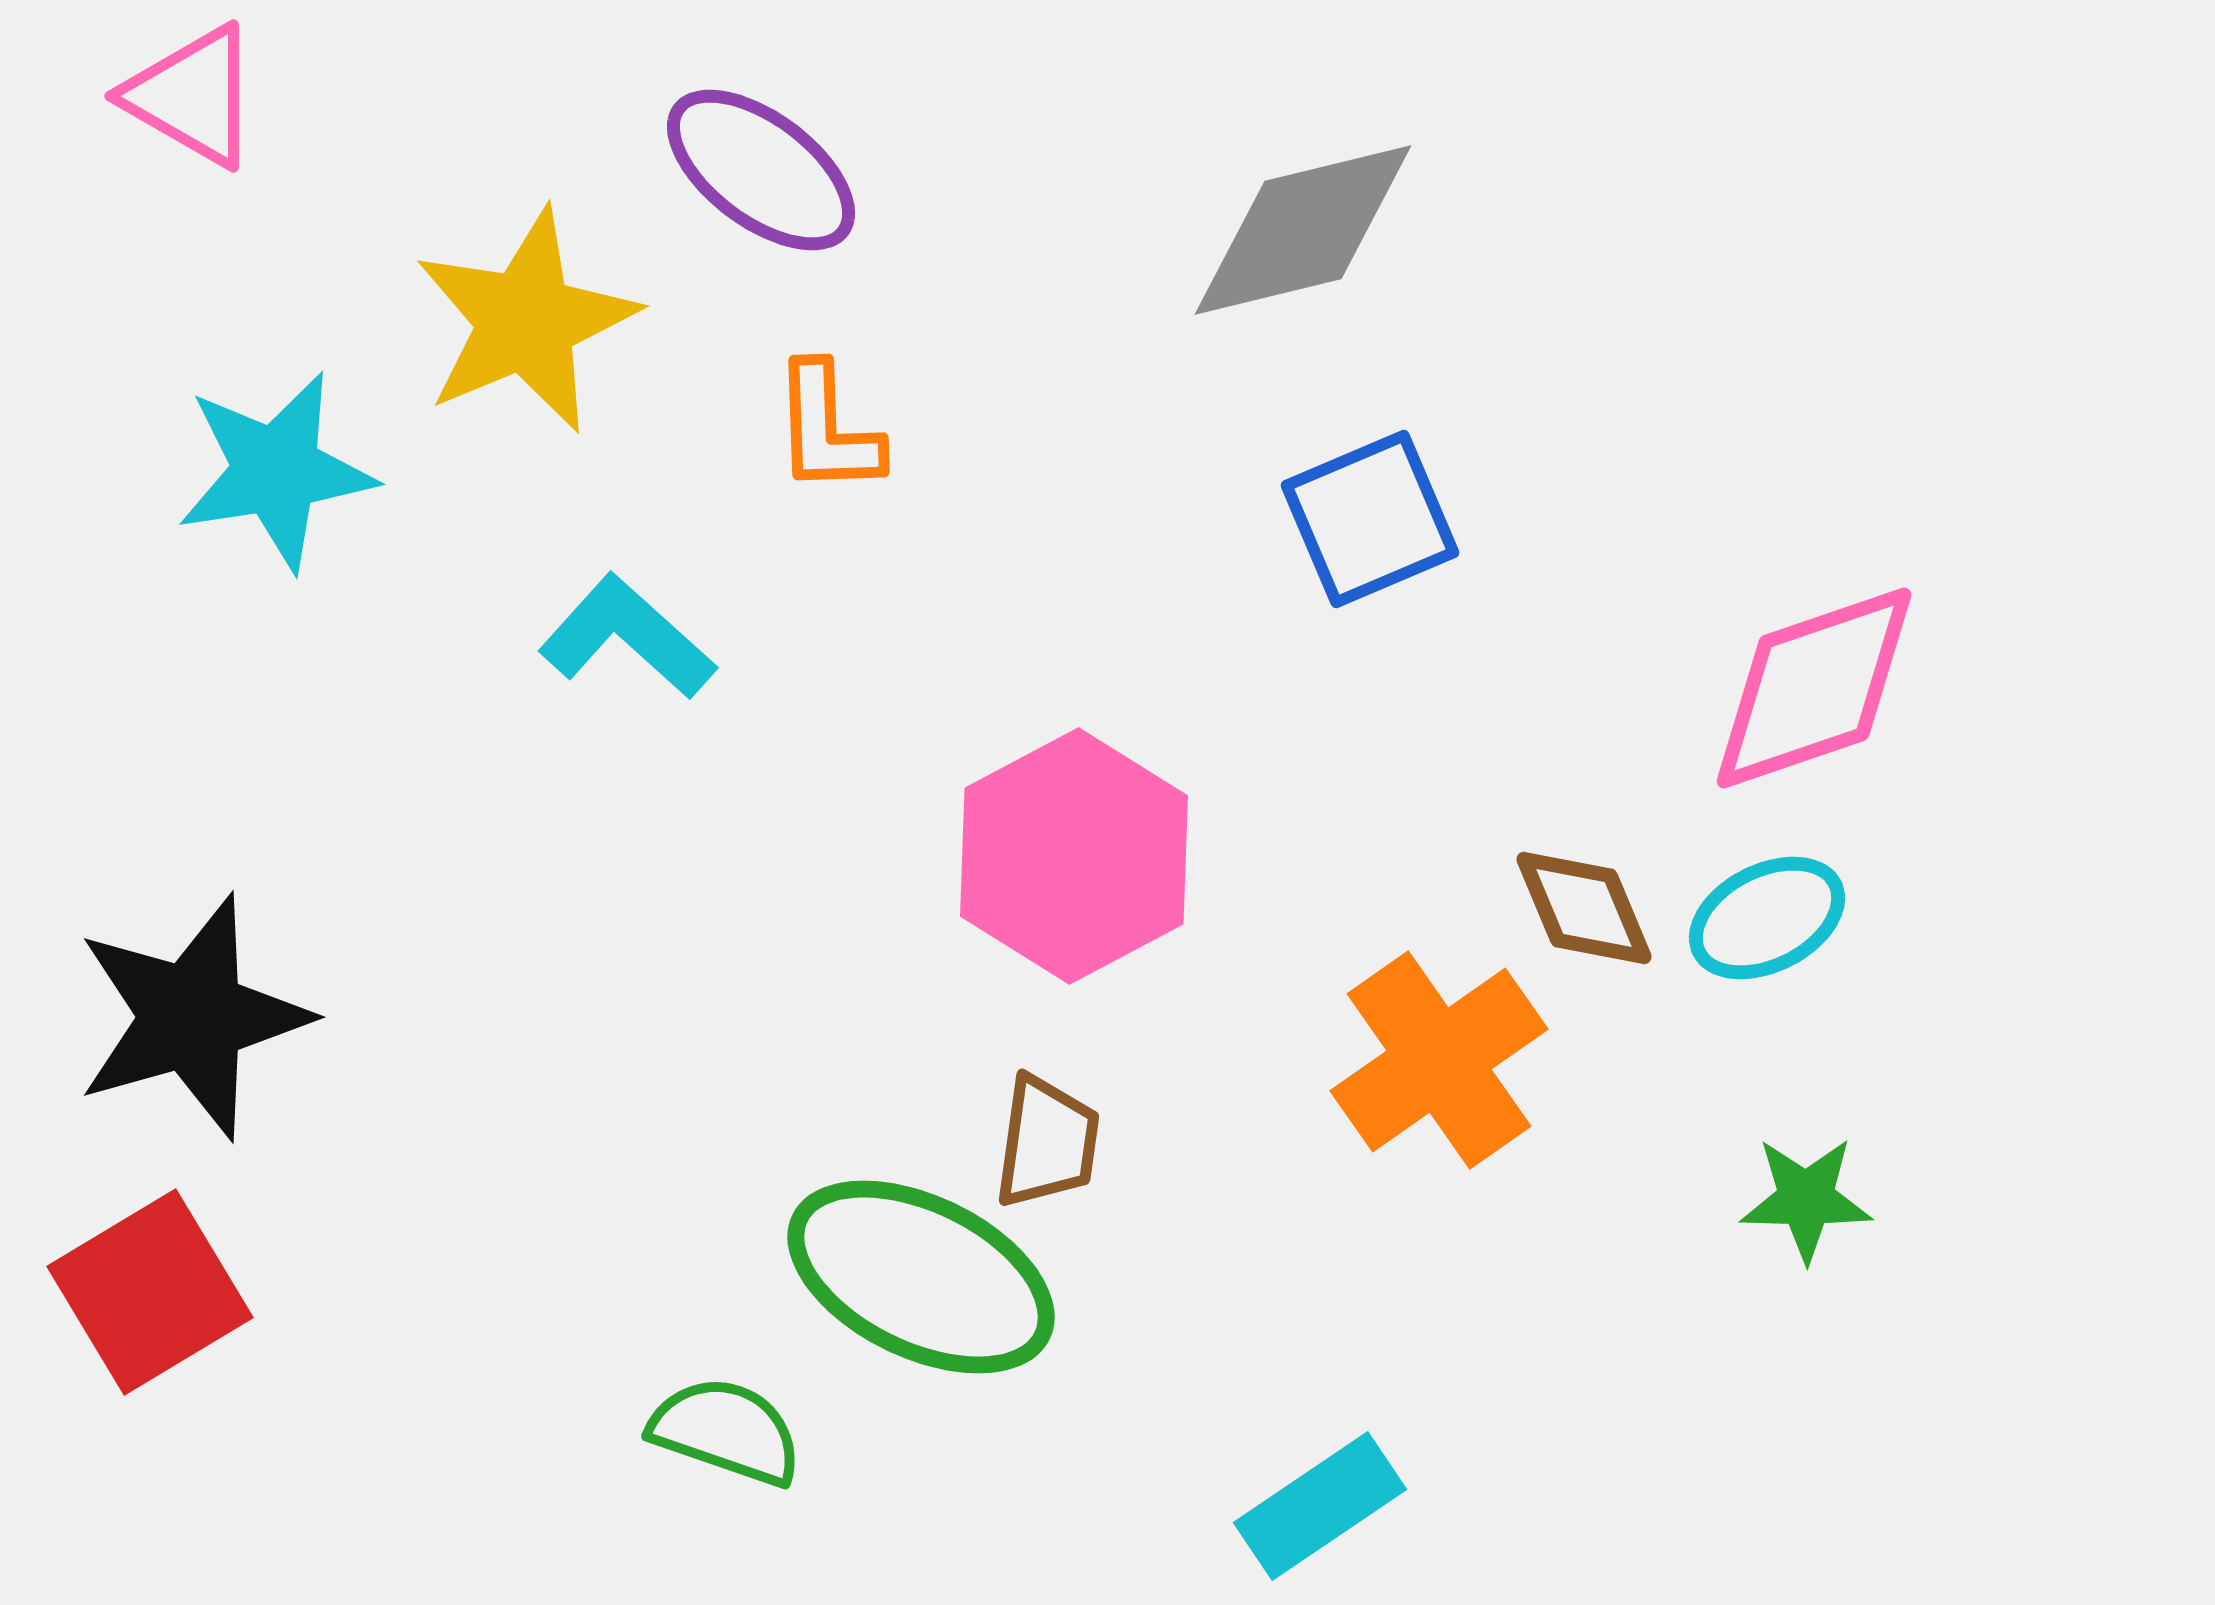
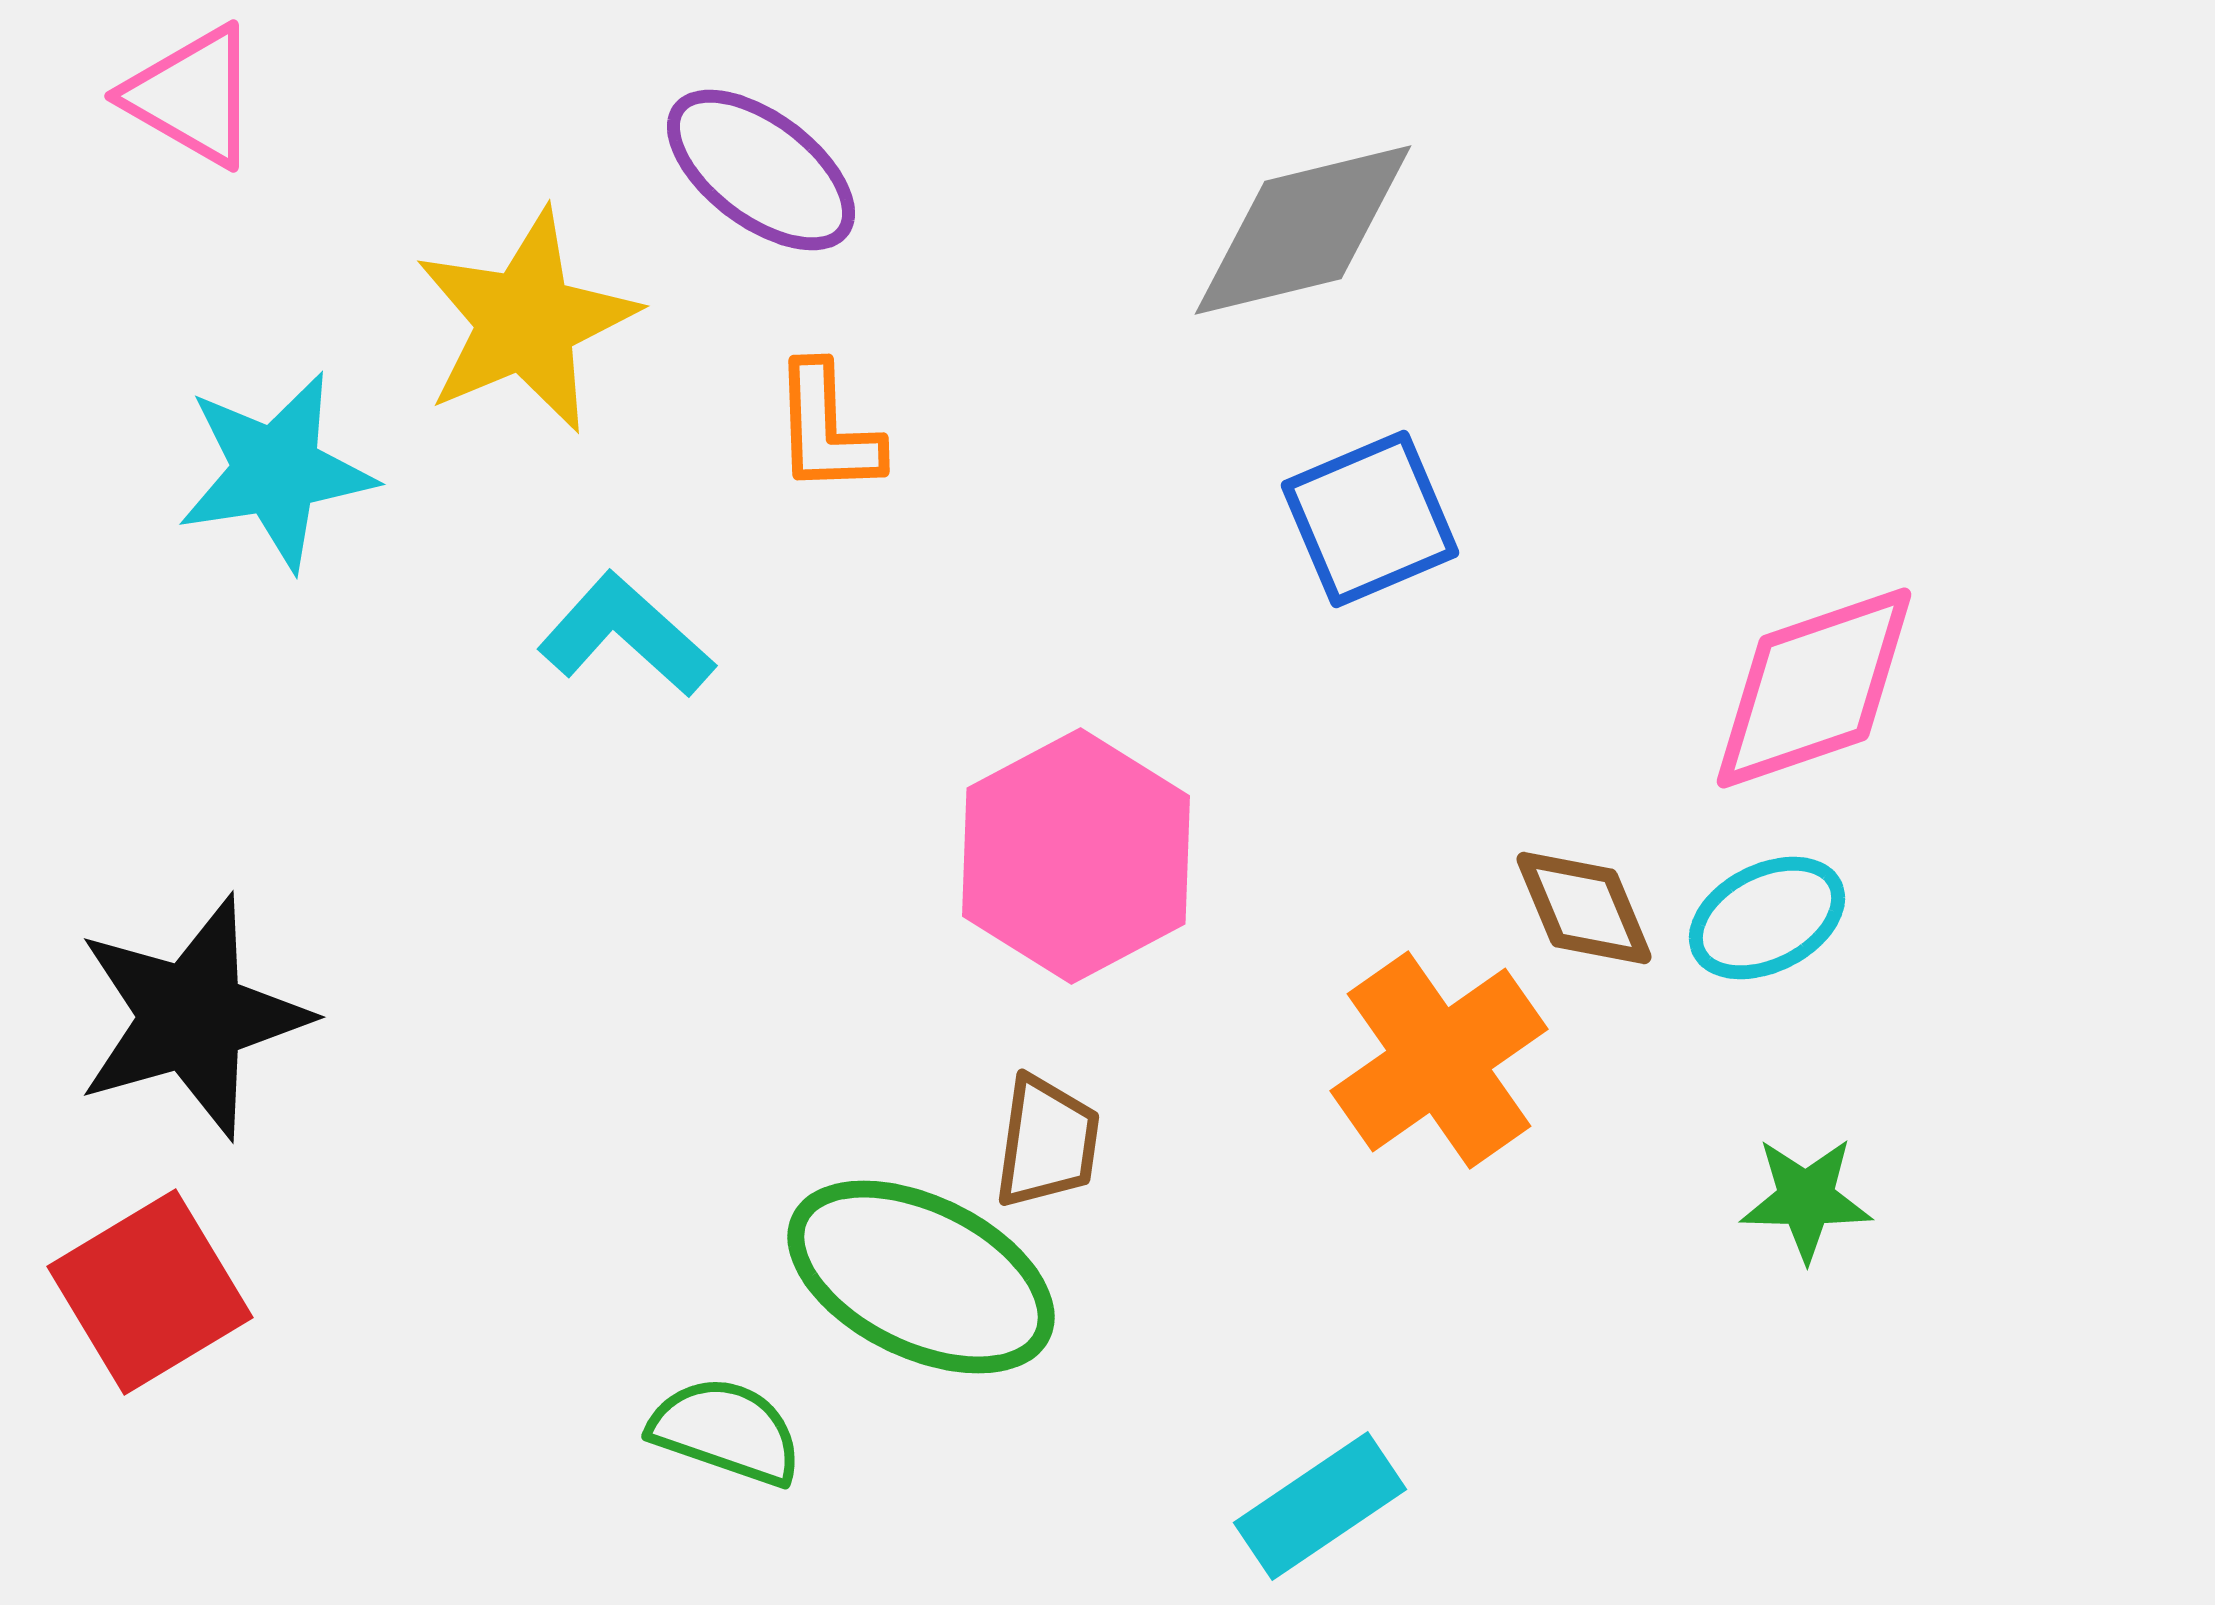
cyan L-shape: moved 1 px left, 2 px up
pink hexagon: moved 2 px right
